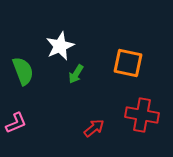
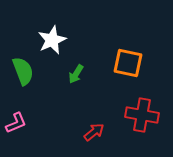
white star: moved 8 px left, 6 px up
red arrow: moved 4 px down
